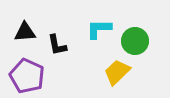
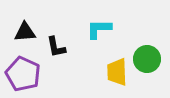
green circle: moved 12 px right, 18 px down
black L-shape: moved 1 px left, 2 px down
yellow trapezoid: rotated 48 degrees counterclockwise
purple pentagon: moved 4 px left, 2 px up
